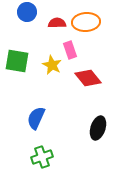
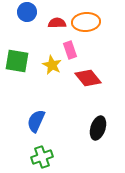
blue semicircle: moved 3 px down
